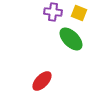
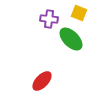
purple cross: moved 4 px left, 7 px down
